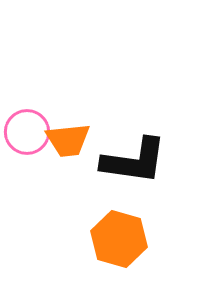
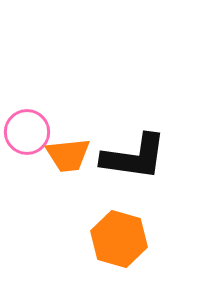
orange trapezoid: moved 15 px down
black L-shape: moved 4 px up
